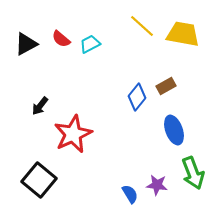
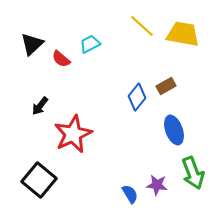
red semicircle: moved 20 px down
black triangle: moved 6 px right; rotated 15 degrees counterclockwise
